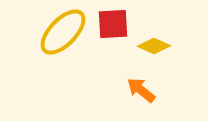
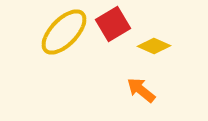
red square: rotated 28 degrees counterclockwise
yellow ellipse: moved 1 px right
